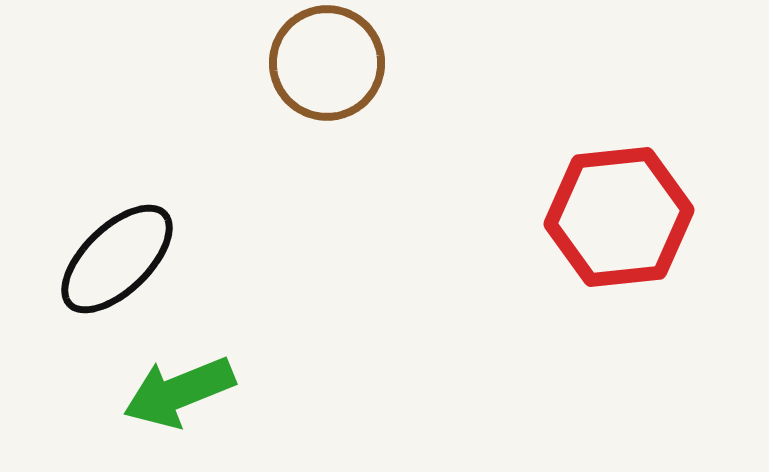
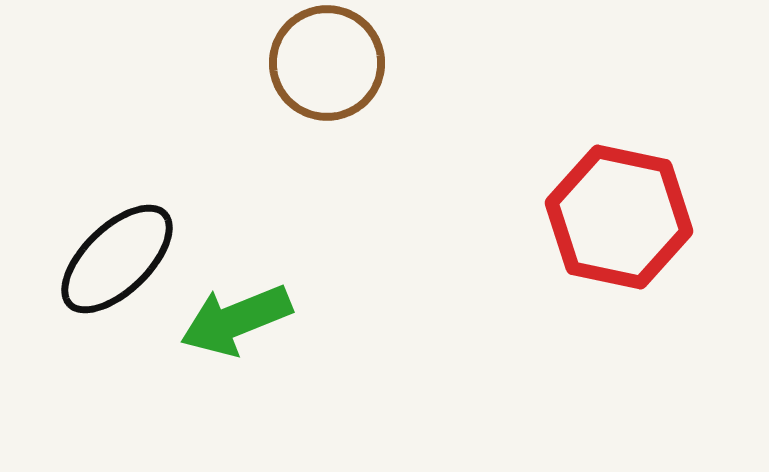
red hexagon: rotated 18 degrees clockwise
green arrow: moved 57 px right, 72 px up
